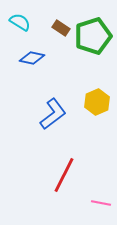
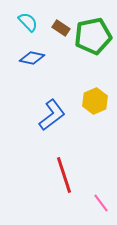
cyan semicircle: moved 8 px right; rotated 15 degrees clockwise
green pentagon: rotated 6 degrees clockwise
yellow hexagon: moved 2 px left, 1 px up
blue L-shape: moved 1 px left, 1 px down
red line: rotated 45 degrees counterclockwise
pink line: rotated 42 degrees clockwise
